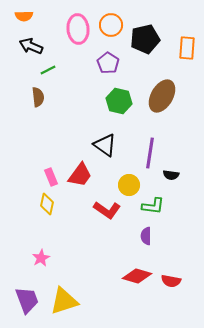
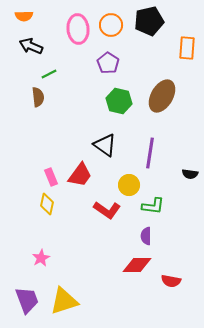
black pentagon: moved 4 px right, 18 px up
green line: moved 1 px right, 4 px down
black semicircle: moved 19 px right, 1 px up
red diamond: moved 11 px up; rotated 16 degrees counterclockwise
